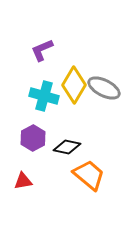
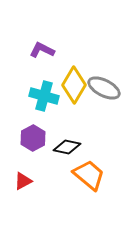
purple L-shape: rotated 50 degrees clockwise
red triangle: rotated 18 degrees counterclockwise
